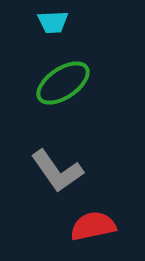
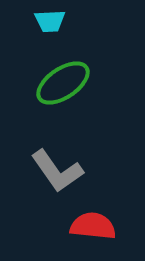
cyan trapezoid: moved 3 px left, 1 px up
red semicircle: rotated 18 degrees clockwise
